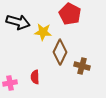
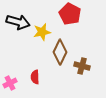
yellow star: moved 1 px left; rotated 18 degrees counterclockwise
pink cross: rotated 16 degrees counterclockwise
